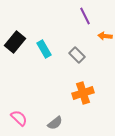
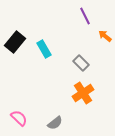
orange arrow: rotated 32 degrees clockwise
gray rectangle: moved 4 px right, 8 px down
orange cross: rotated 15 degrees counterclockwise
